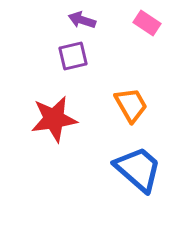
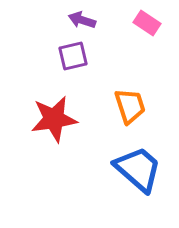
orange trapezoid: moved 1 px left, 1 px down; rotated 12 degrees clockwise
